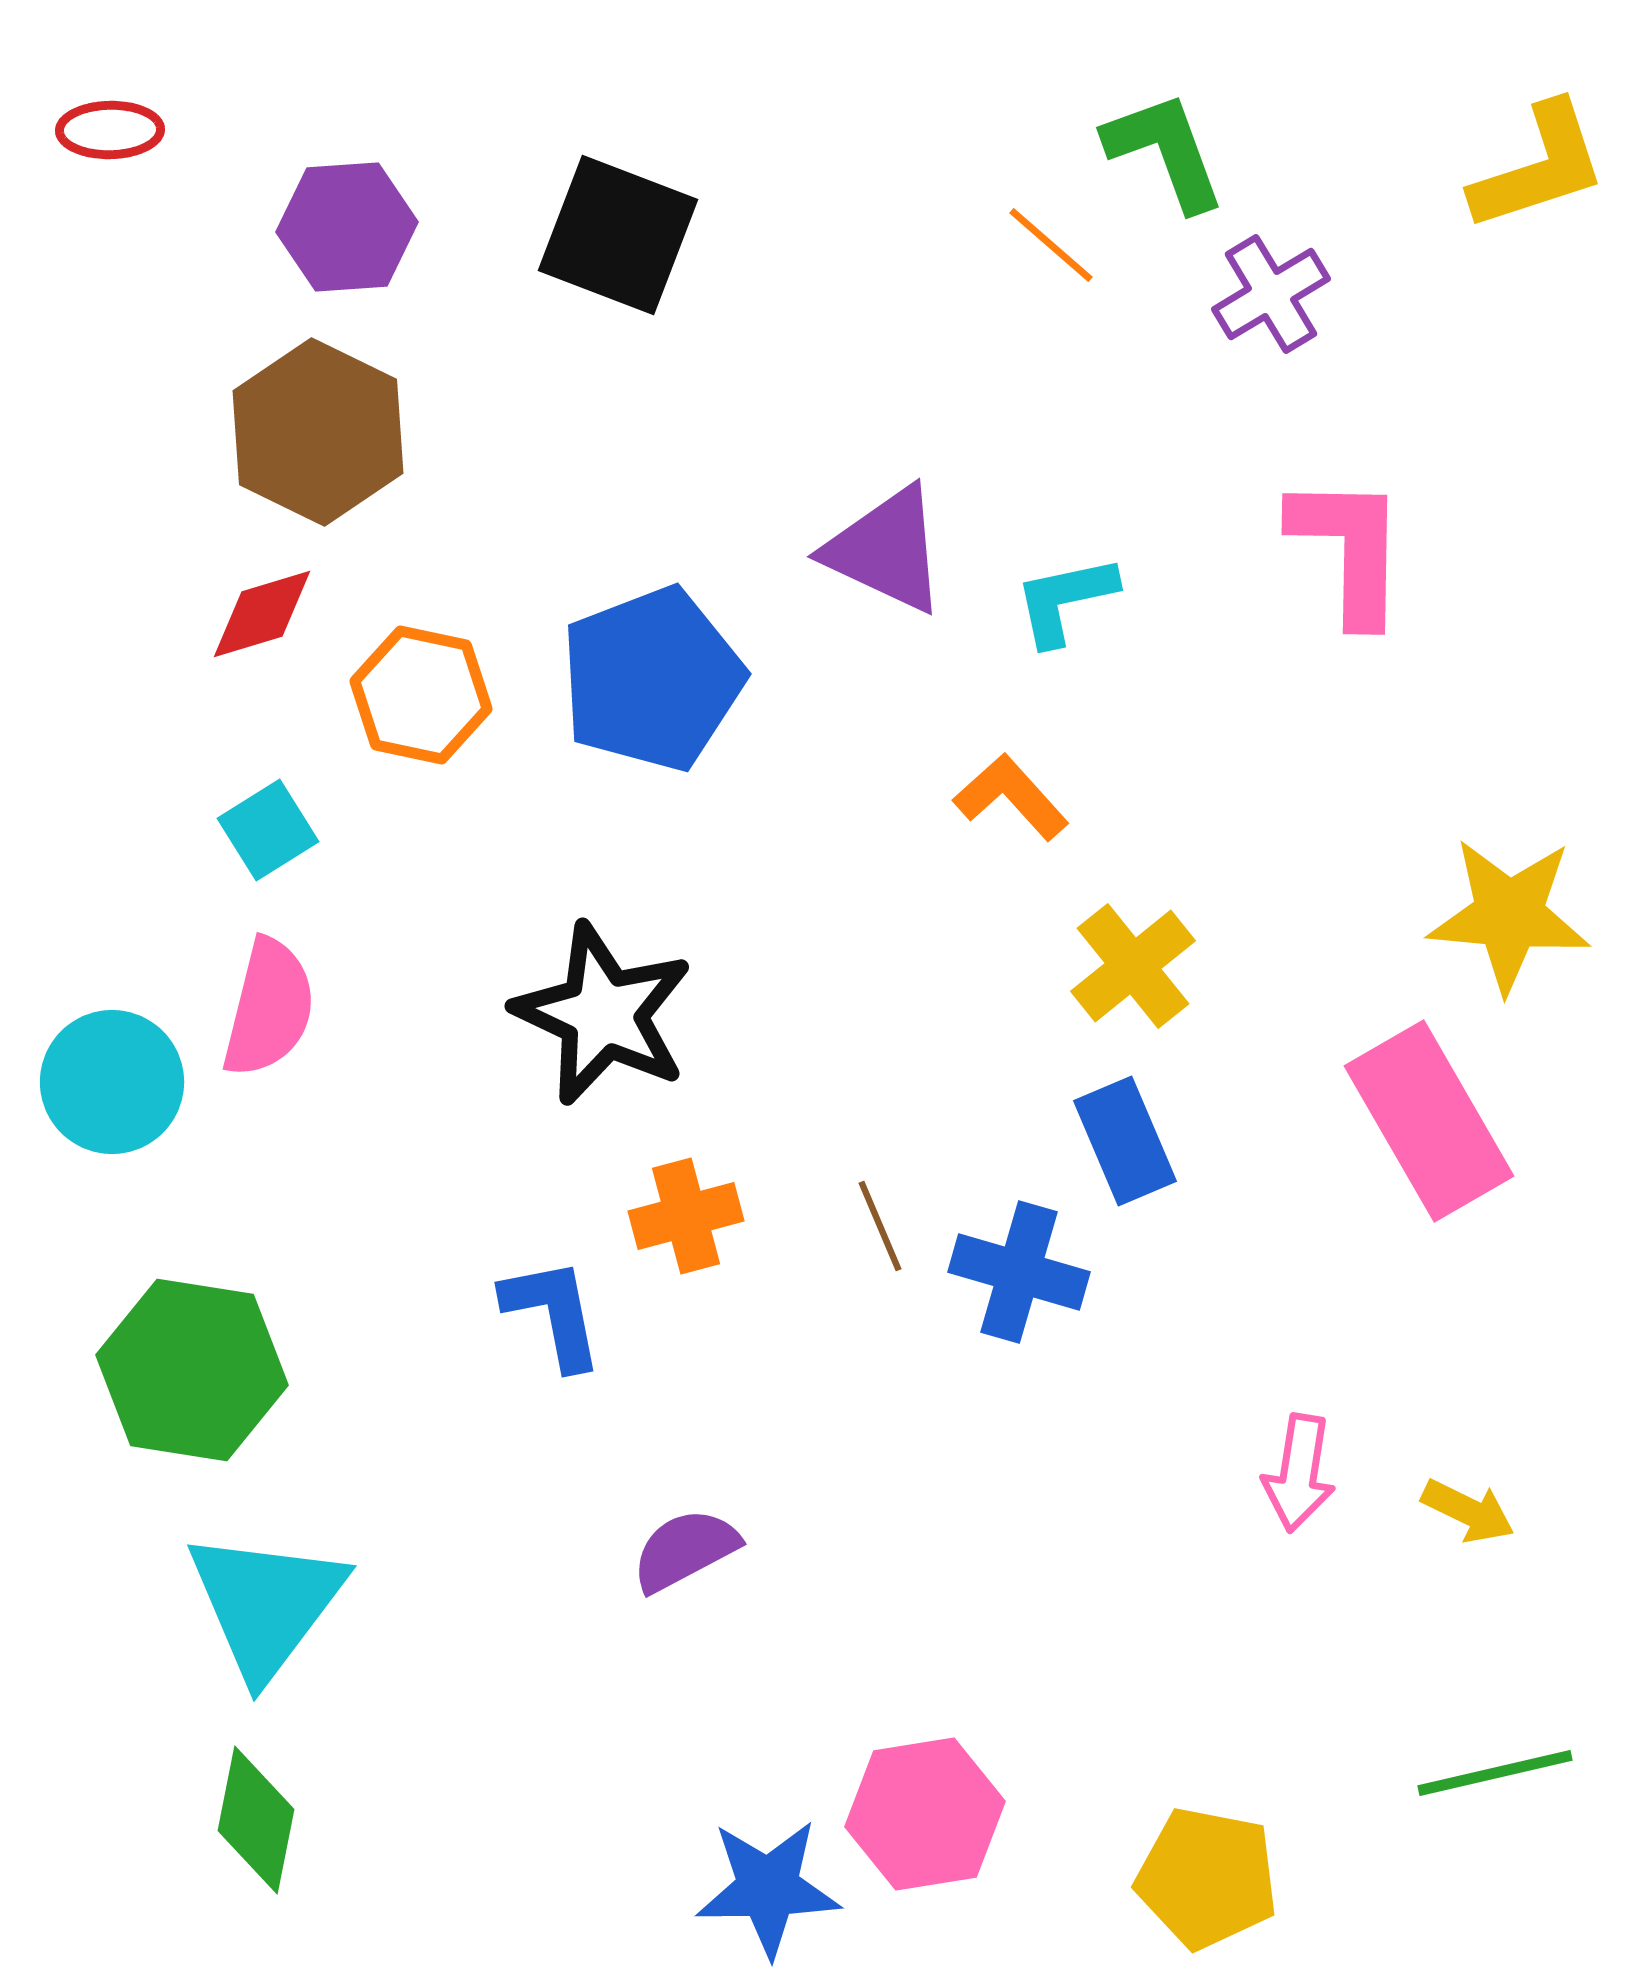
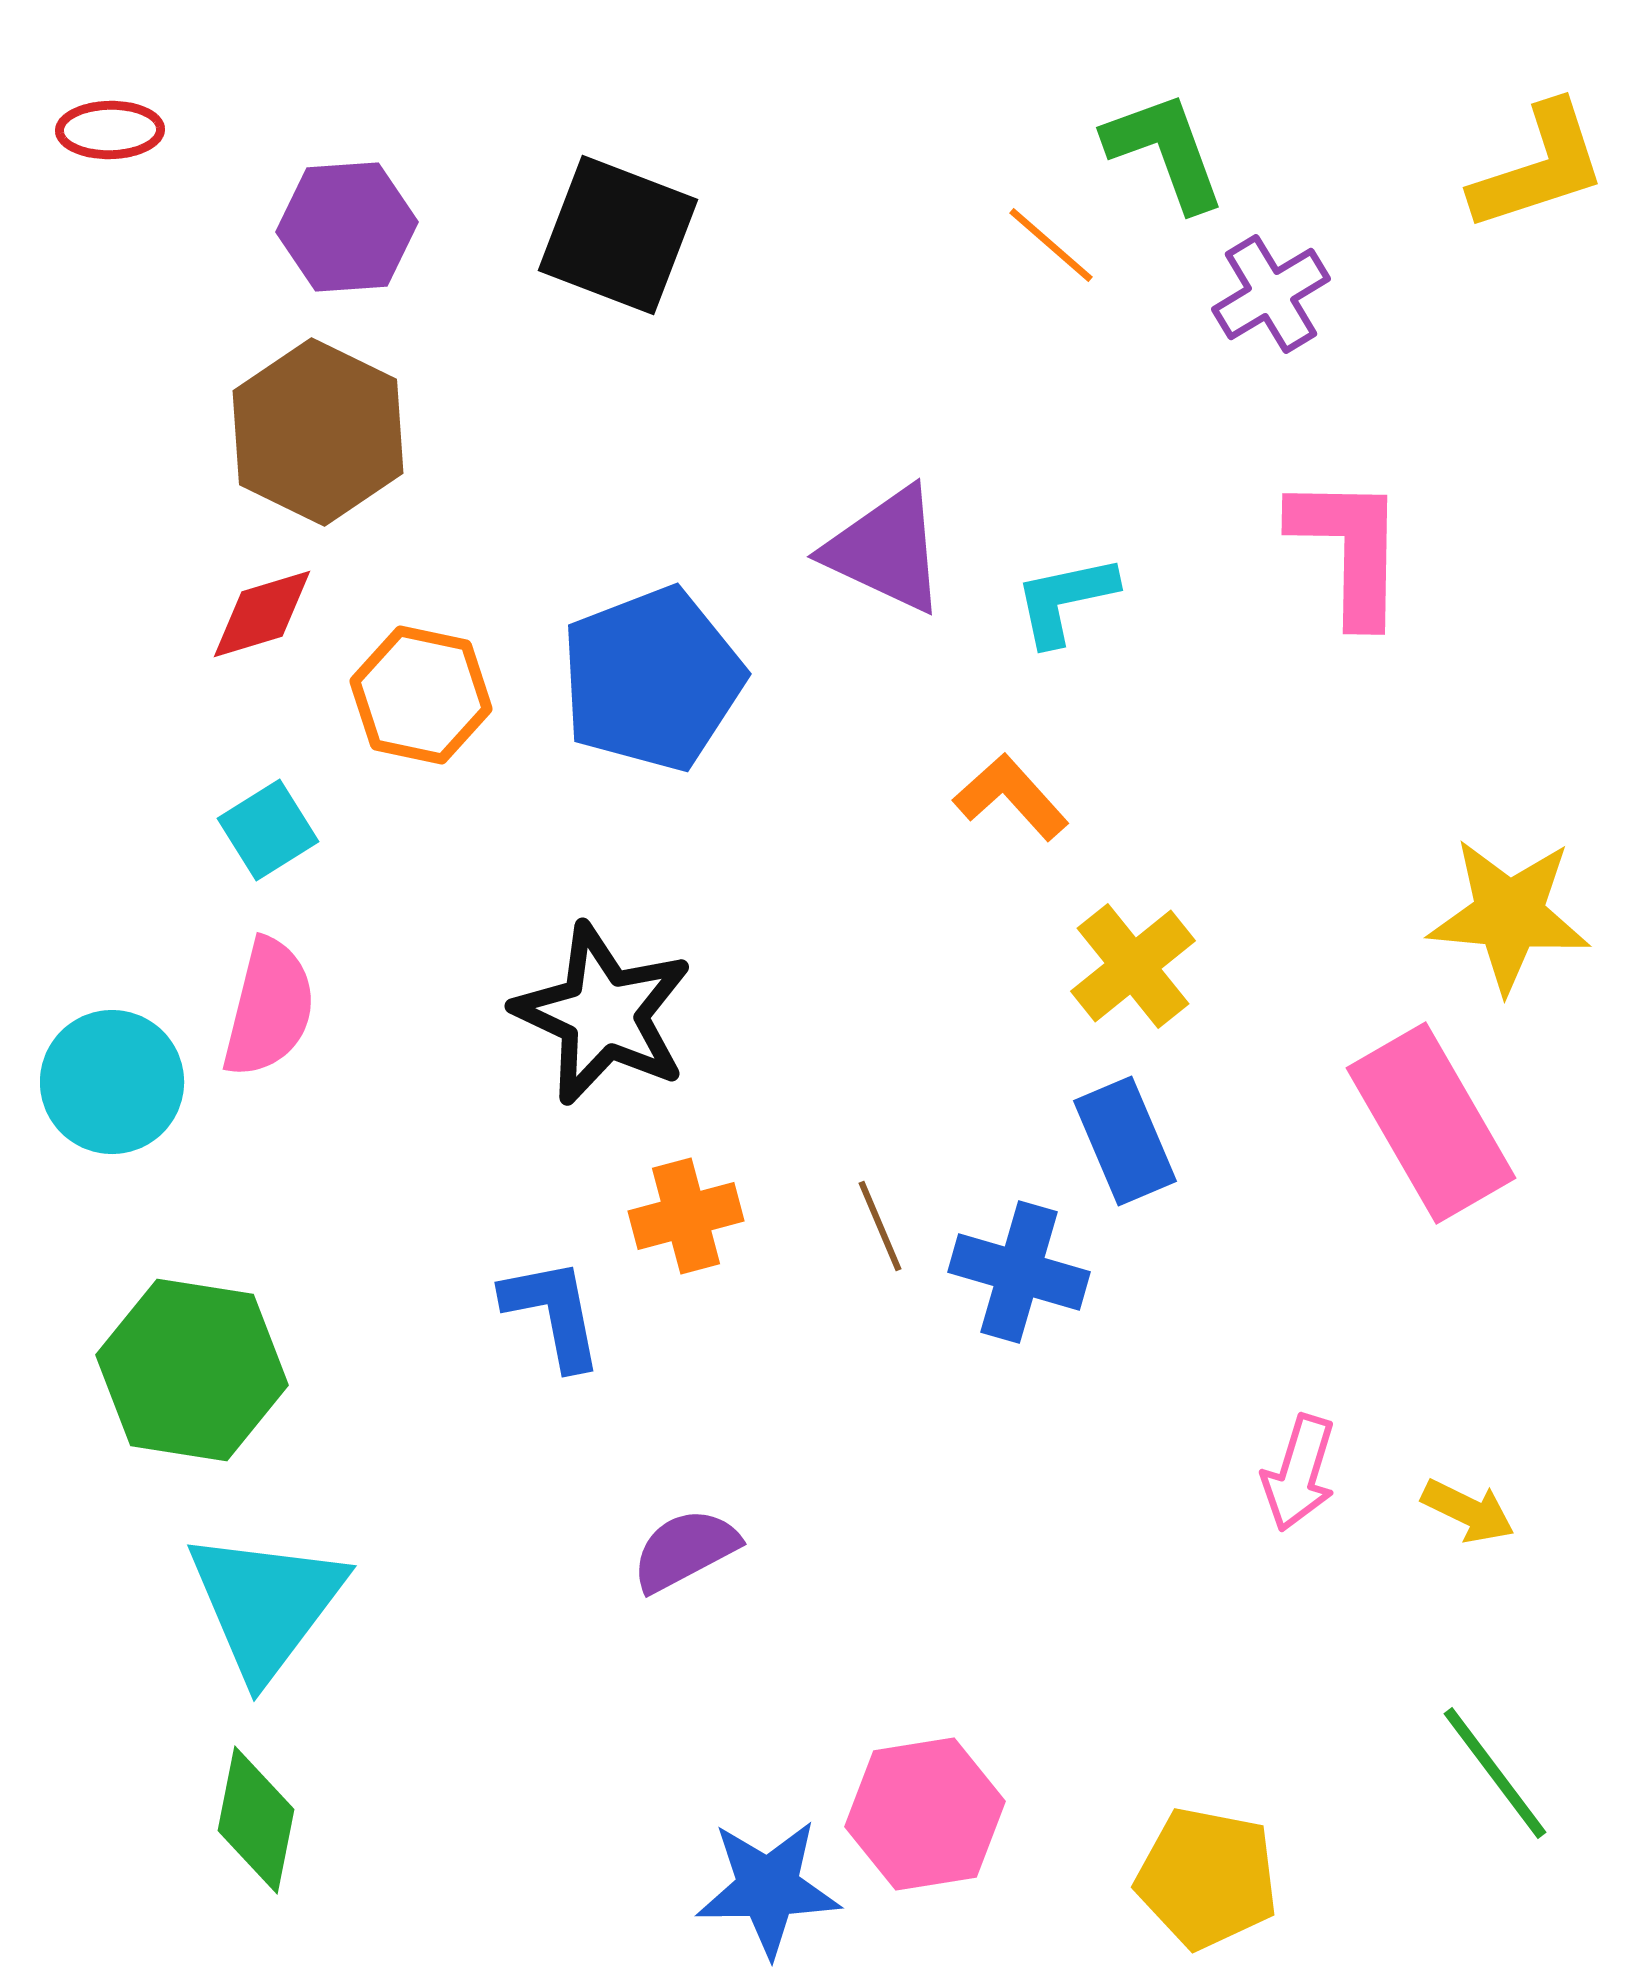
pink rectangle: moved 2 px right, 2 px down
pink arrow: rotated 8 degrees clockwise
green line: rotated 66 degrees clockwise
